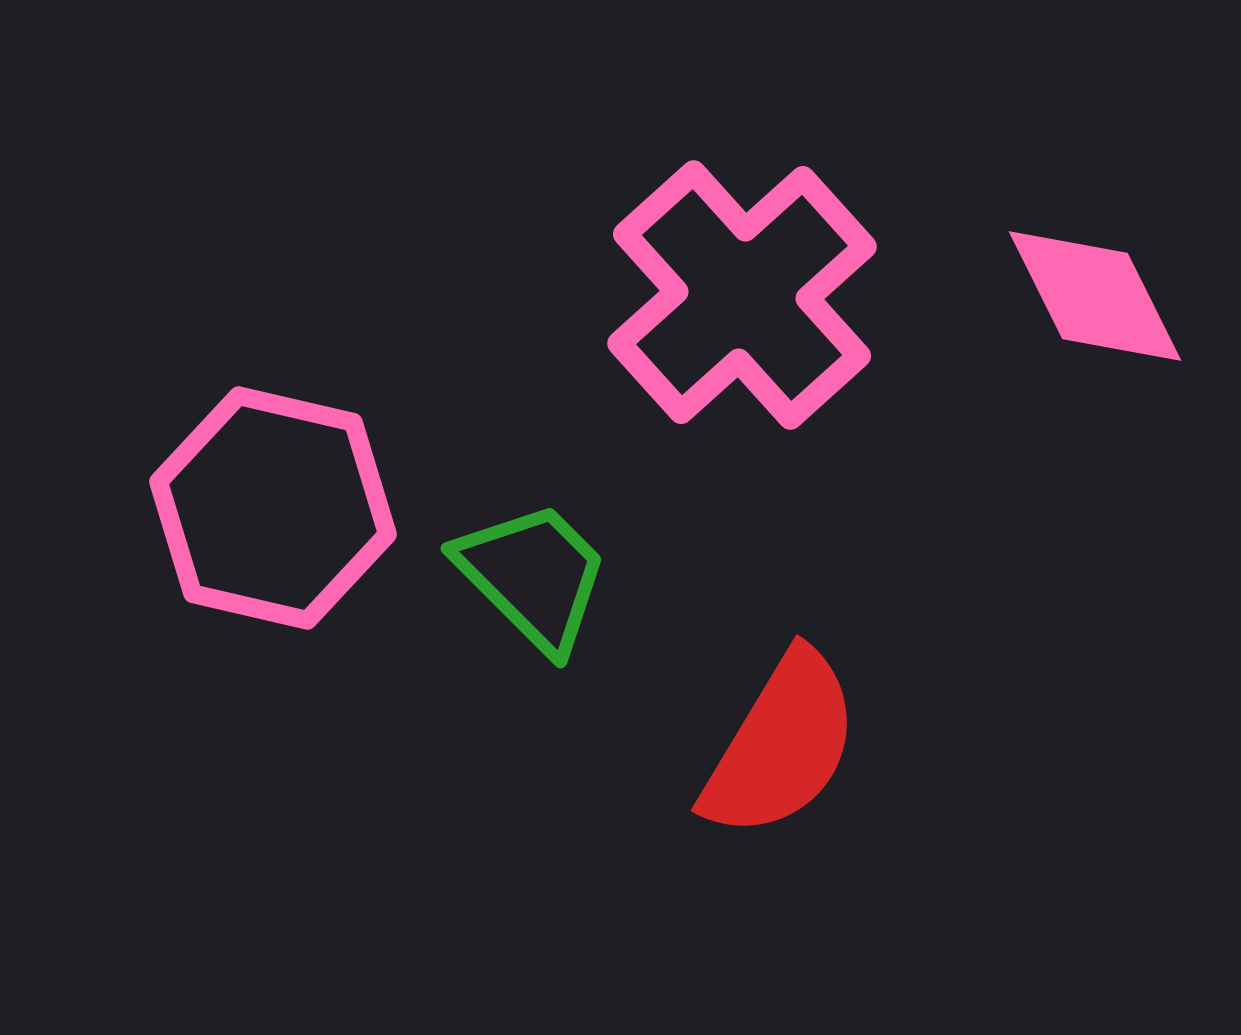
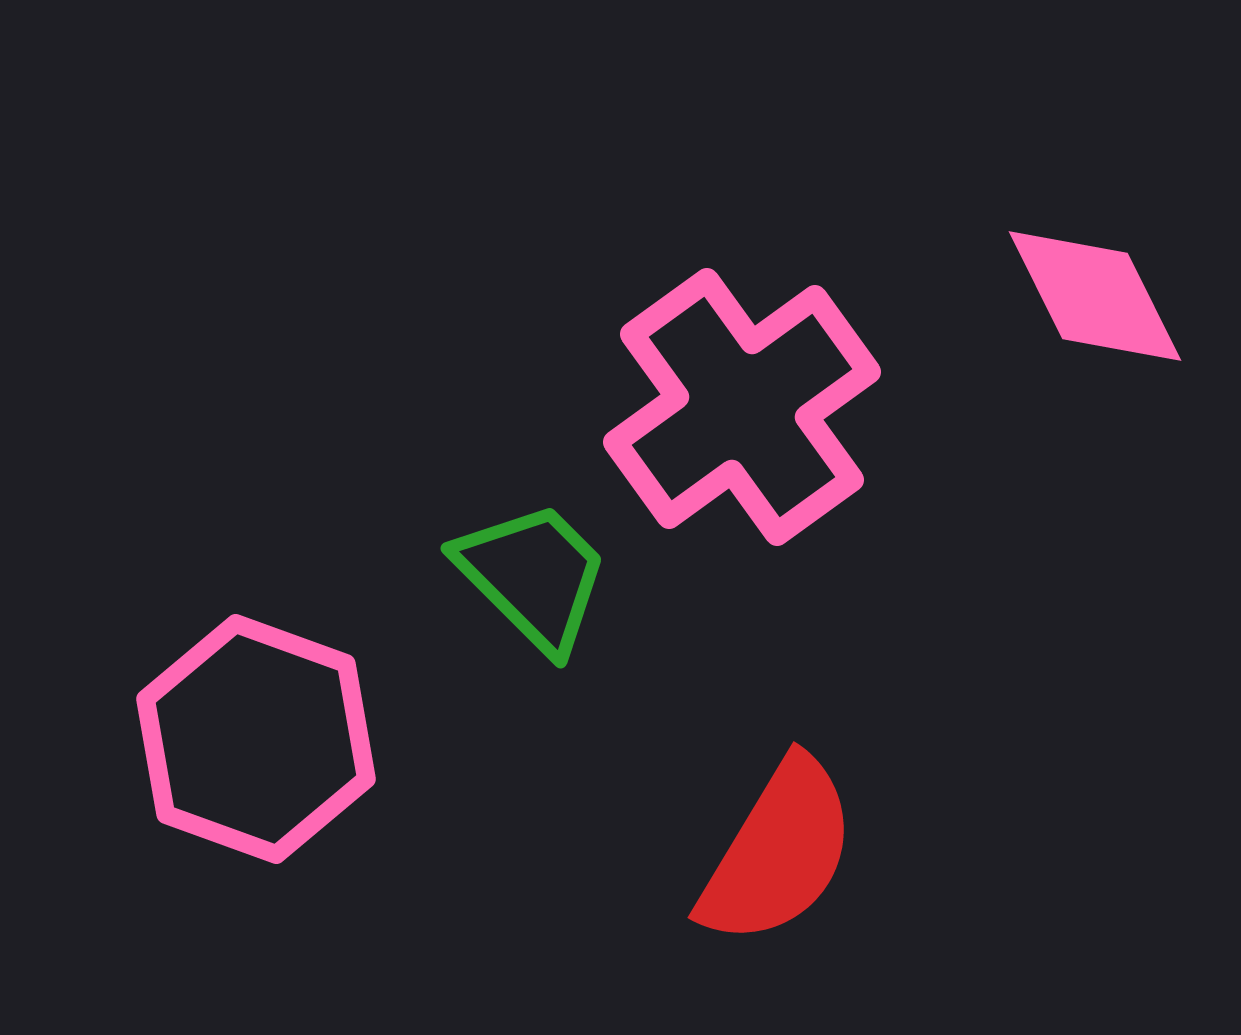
pink cross: moved 112 px down; rotated 6 degrees clockwise
pink hexagon: moved 17 px left, 231 px down; rotated 7 degrees clockwise
red semicircle: moved 3 px left, 107 px down
